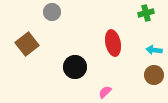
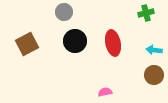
gray circle: moved 12 px right
brown square: rotated 10 degrees clockwise
black circle: moved 26 px up
pink semicircle: rotated 32 degrees clockwise
